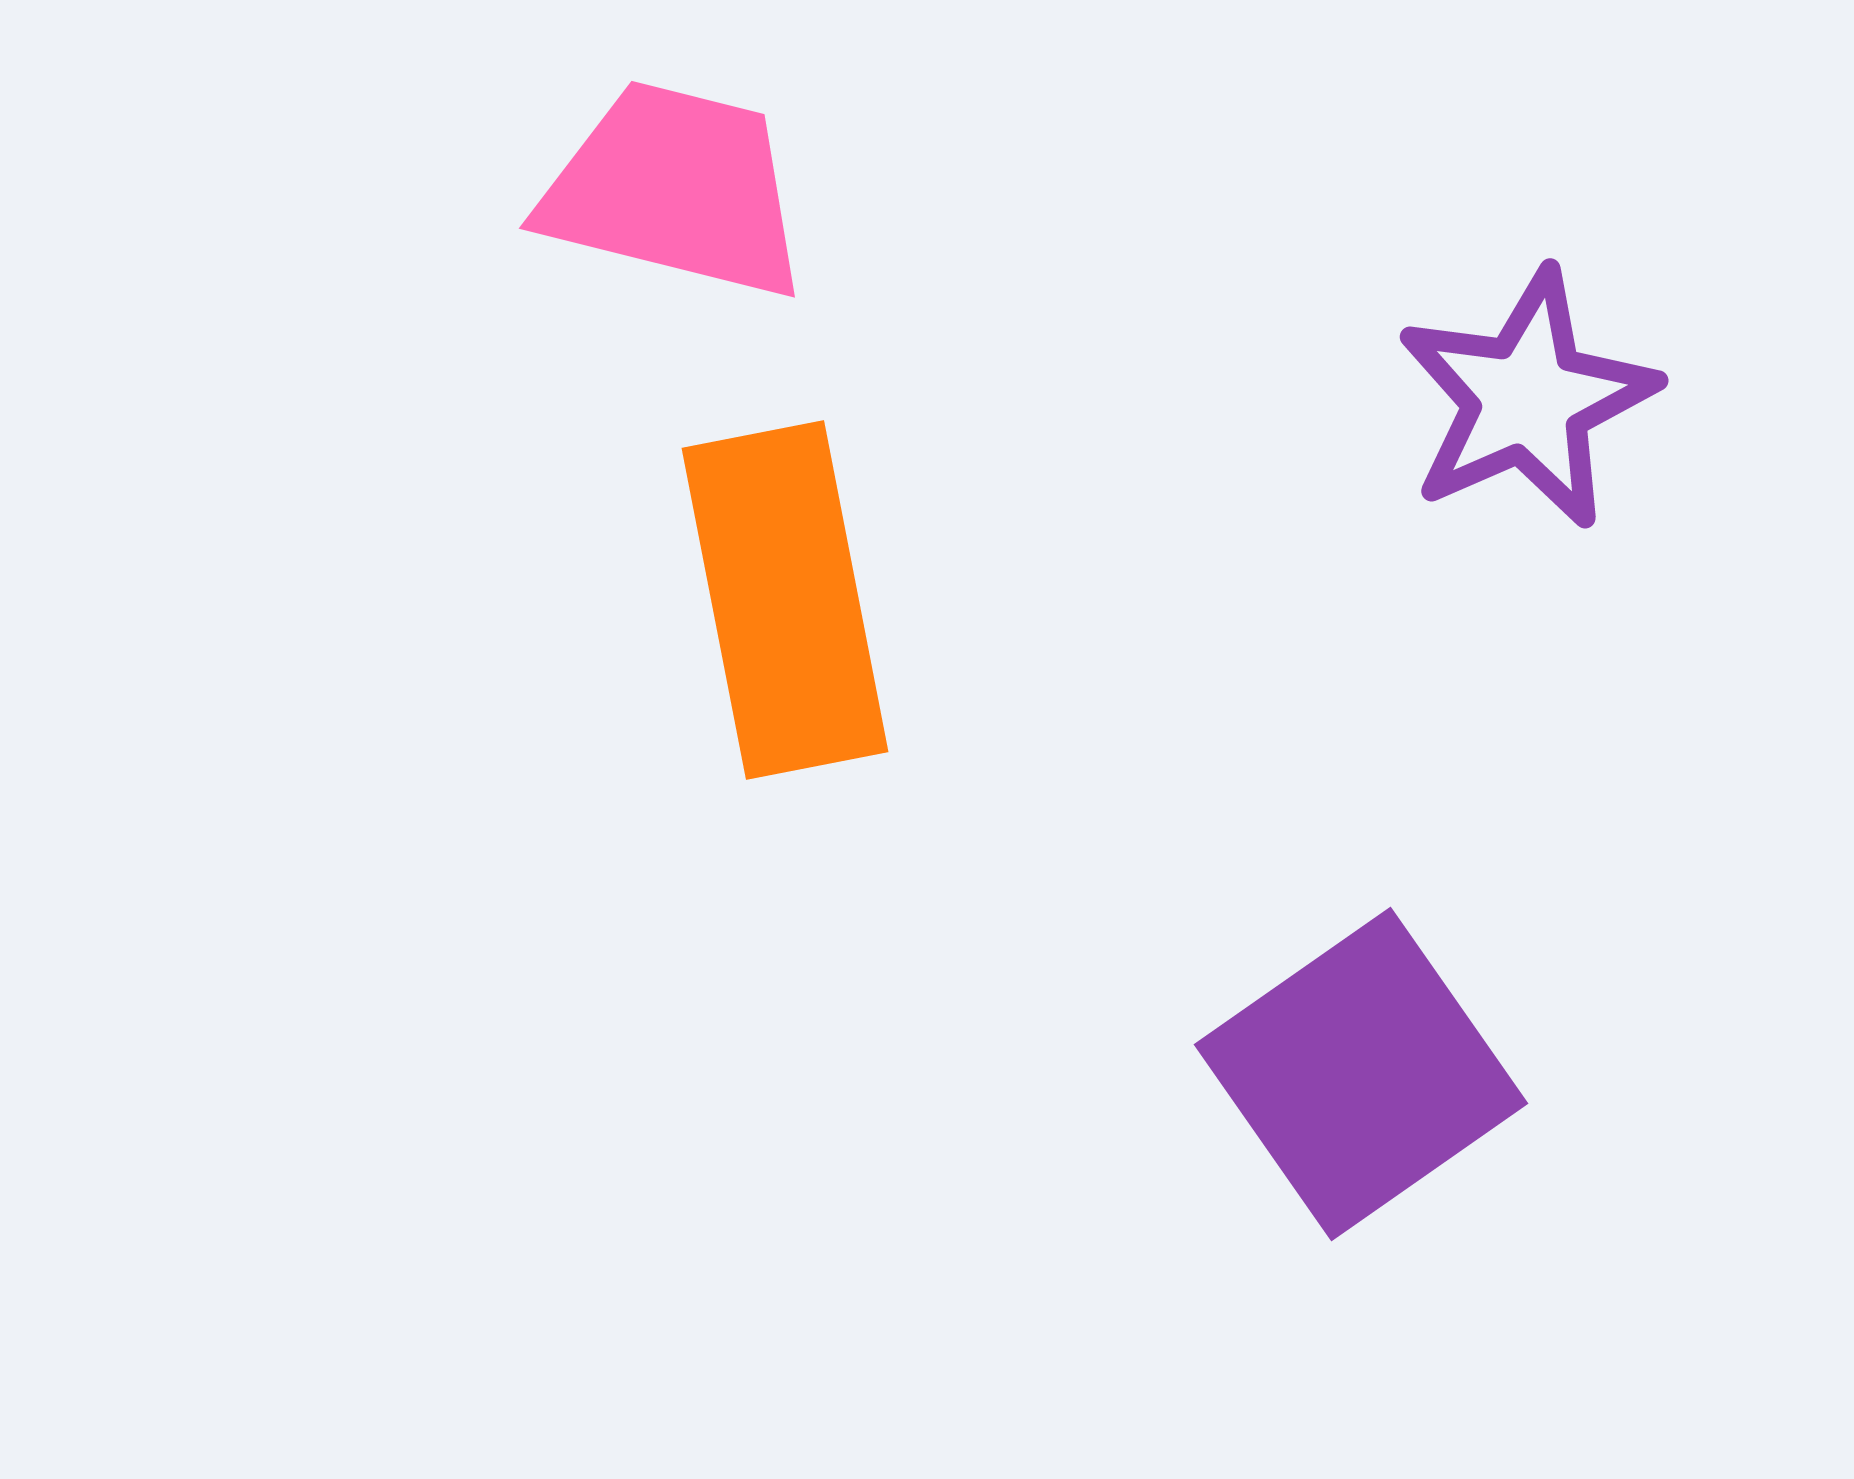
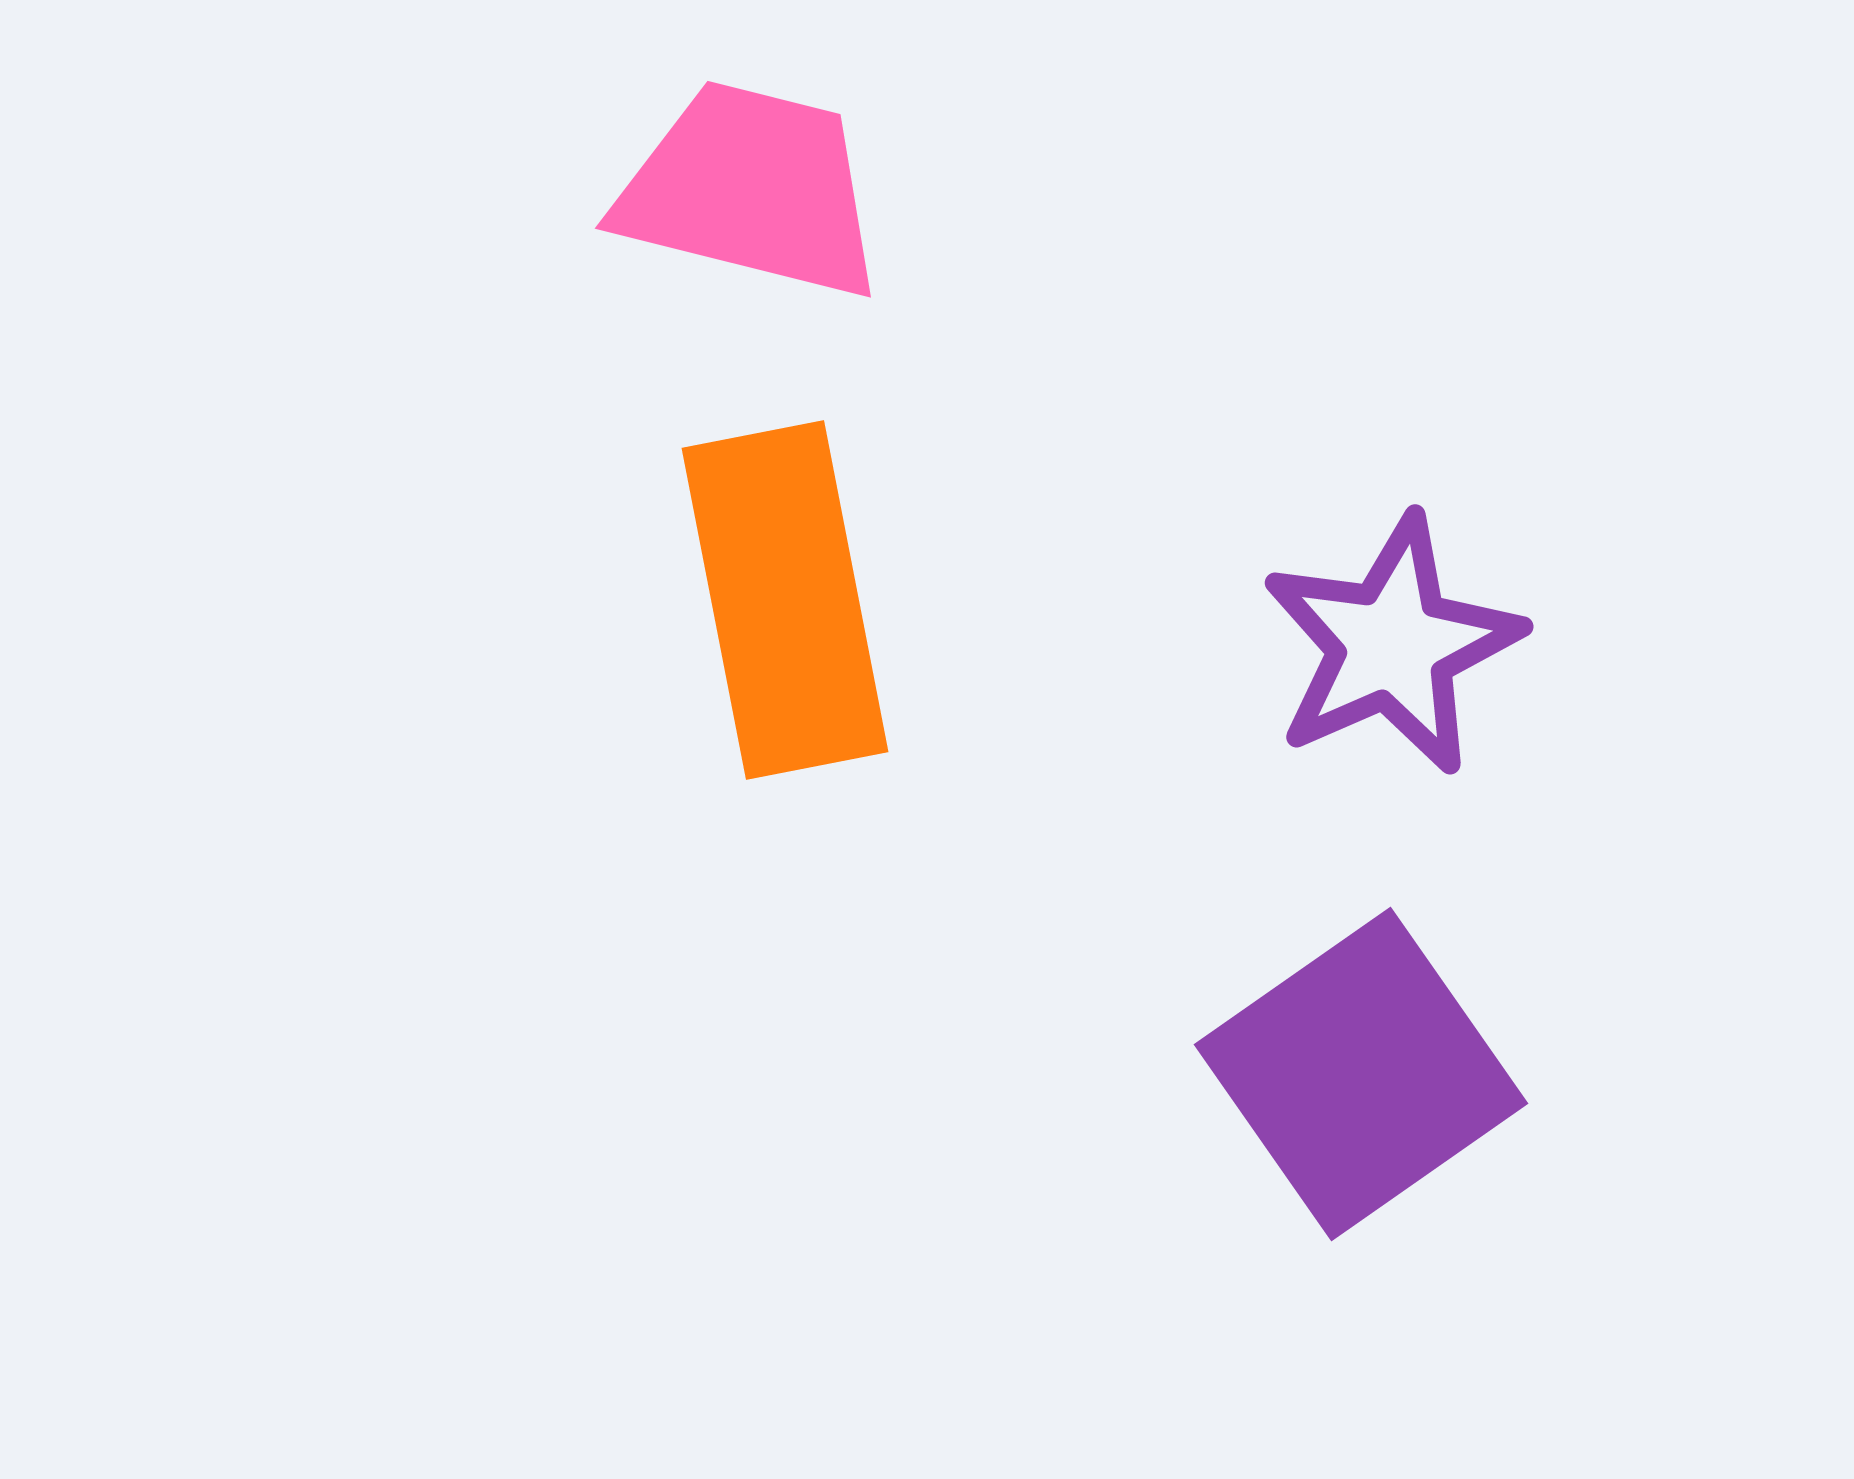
pink trapezoid: moved 76 px right
purple star: moved 135 px left, 246 px down
